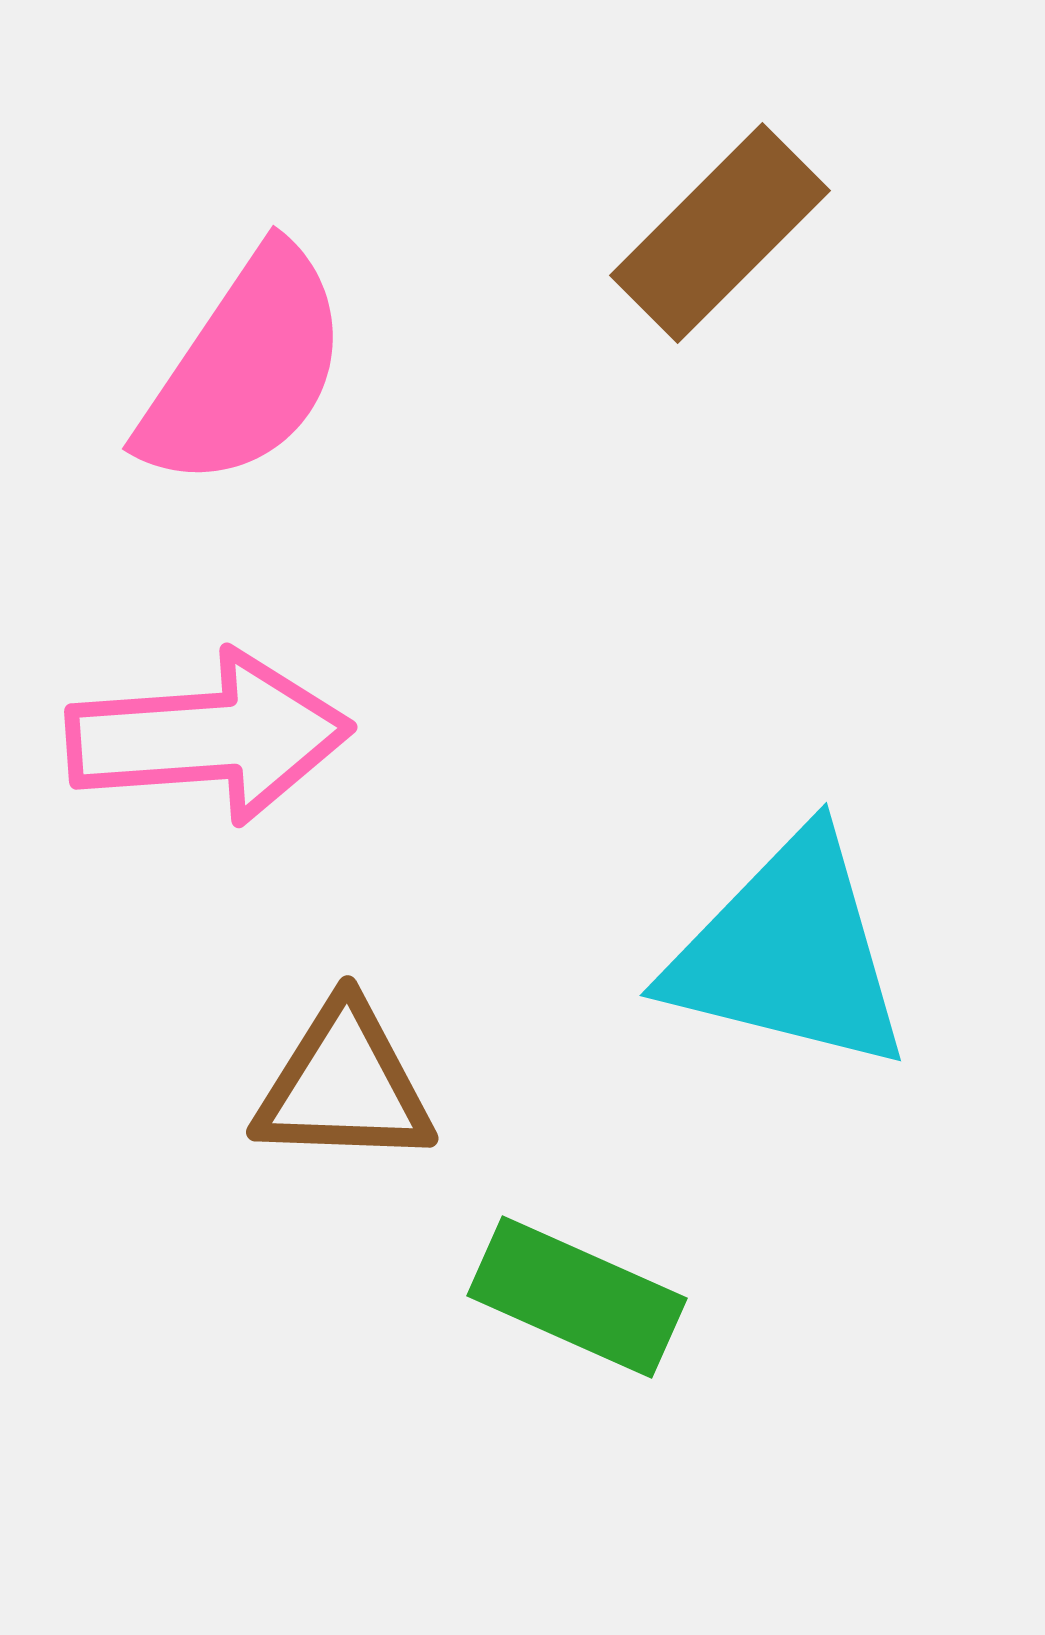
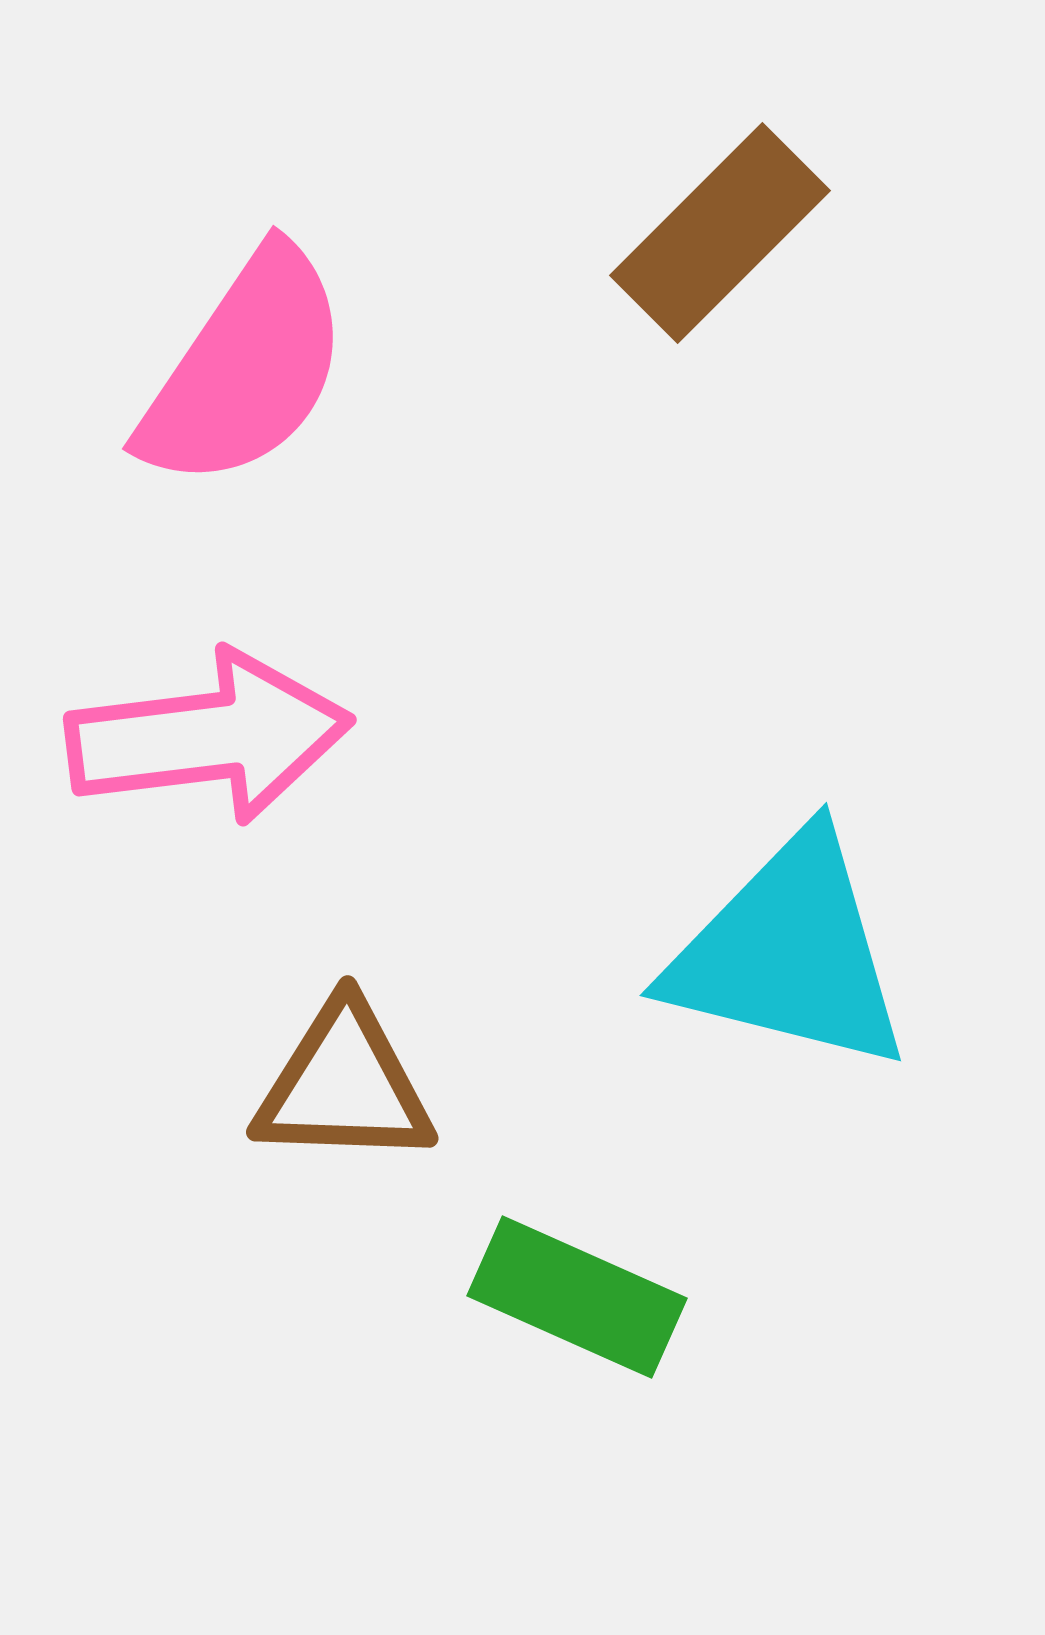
pink arrow: rotated 3 degrees counterclockwise
